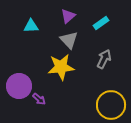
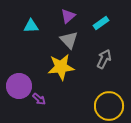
yellow circle: moved 2 px left, 1 px down
